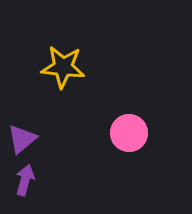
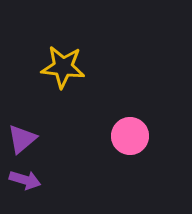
pink circle: moved 1 px right, 3 px down
purple arrow: rotated 92 degrees clockwise
